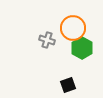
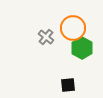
gray cross: moved 1 px left, 3 px up; rotated 21 degrees clockwise
black square: rotated 14 degrees clockwise
